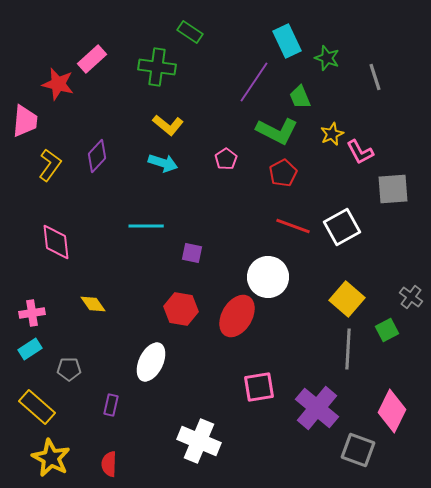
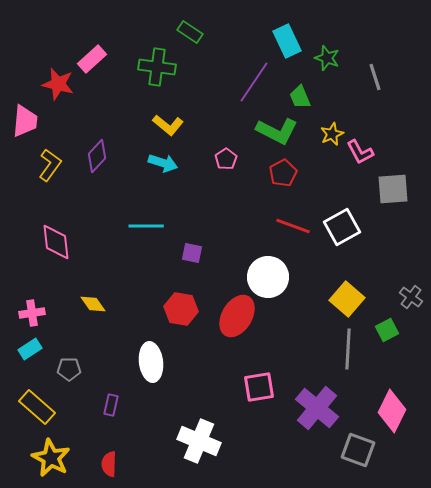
white ellipse at (151, 362): rotated 33 degrees counterclockwise
